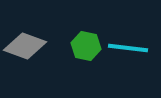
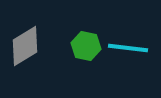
gray diamond: rotated 51 degrees counterclockwise
